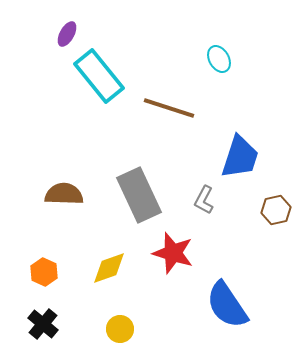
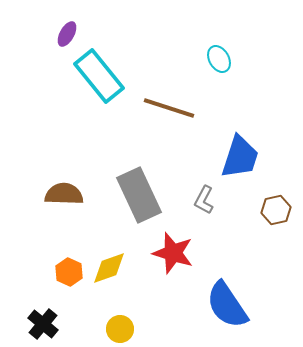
orange hexagon: moved 25 px right
